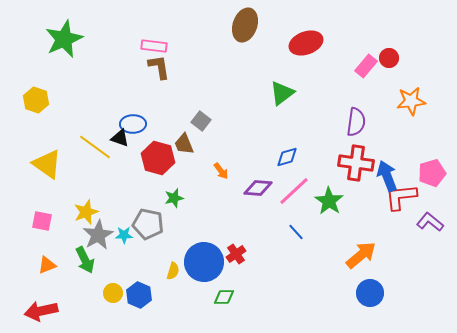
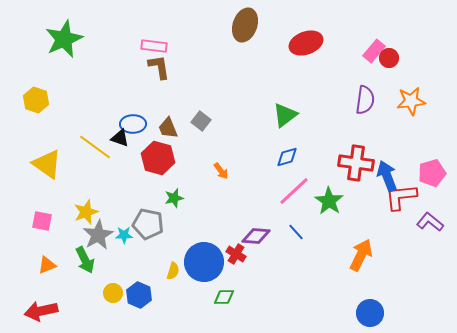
pink rectangle at (366, 66): moved 8 px right, 15 px up
green triangle at (282, 93): moved 3 px right, 22 px down
purple semicircle at (356, 122): moved 9 px right, 22 px up
brown trapezoid at (184, 144): moved 16 px left, 16 px up
purple diamond at (258, 188): moved 2 px left, 48 px down
red cross at (236, 254): rotated 24 degrees counterclockwise
orange arrow at (361, 255): rotated 24 degrees counterclockwise
blue circle at (370, 293): moved 20 px down
